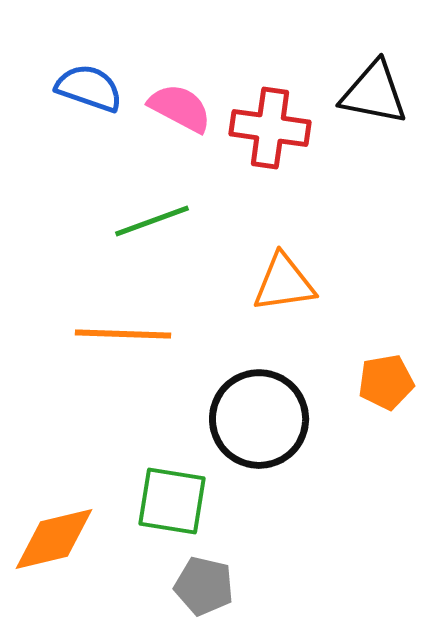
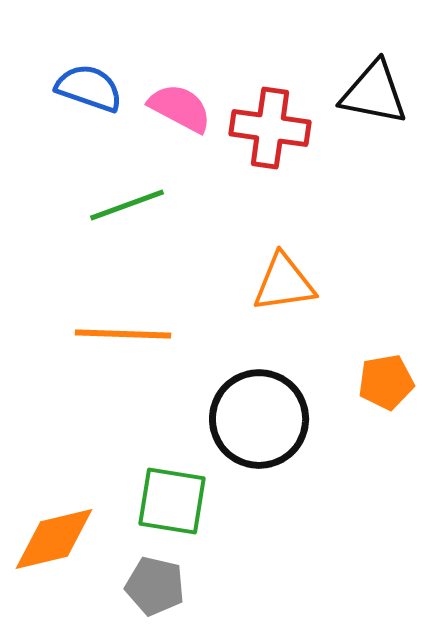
green line: moved 25 px left, 16 px up
gray pentagon: moved 49 px left
